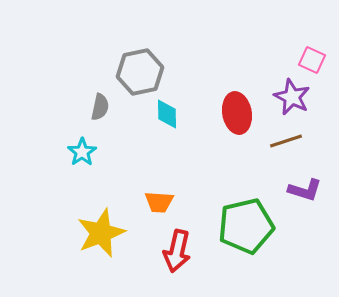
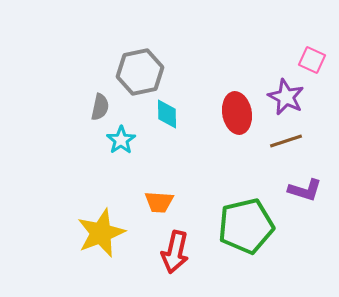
purple star: moved 6 px left
cyan star: moved 39 px right, 12 px up
red arrow: moved 2 px left, 1 px down
